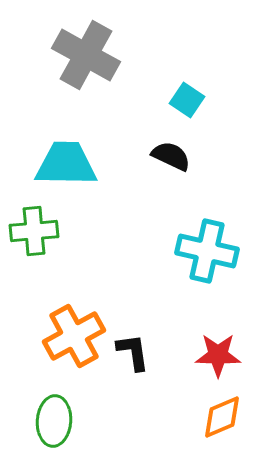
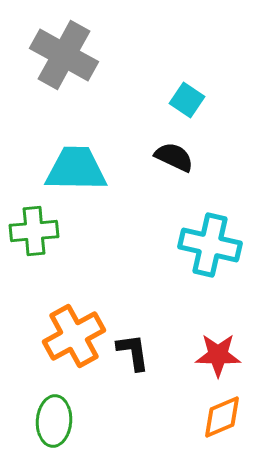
gray cross: moved 22 px left
black semicircle: moved 3 px right, 1 px down
cyan trapezoid: moved 10 px right, 5 px down
cyan cross: moved 3 px right, 6 px up
